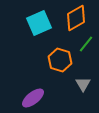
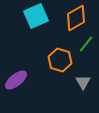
cyan square: moved 3 px left, 7 px up
gray triangle: moved 2 px up
purple ellipse: moved 17 px left, 18 px up
